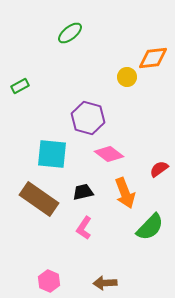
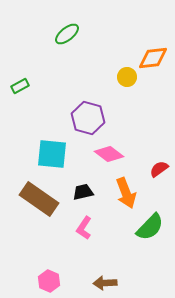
green ellipse: moved 3 px left, 1 px down
orange arrow: moved 1 px right
